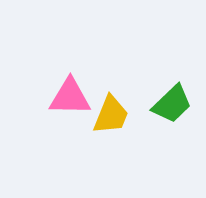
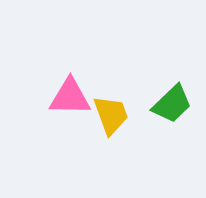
yellow trapezoid: rotated 42 degrees counterclockwise
